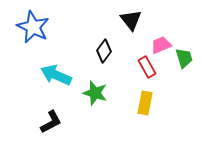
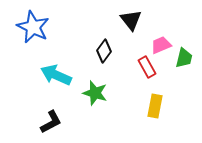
green trapezoid: rotated 30 degrees clockwise
yellow rectangle: moved 10 px right, 3 px down
